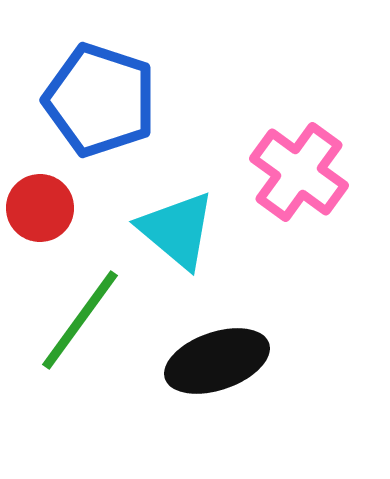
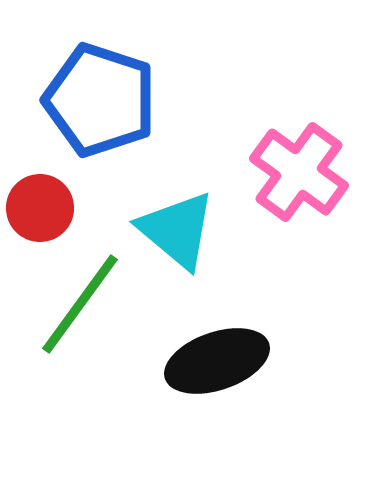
green line: moved 16 px up
